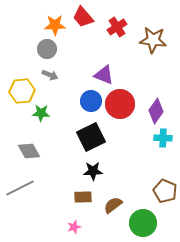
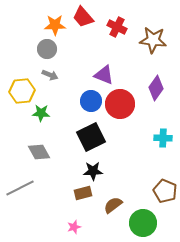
red cross: rotated 30 degrees counterclockwise
purple diamond: moved 23 px up
gray diamond: moved 10 px right, 1 px down
brown rectangle: moved 4 px up; rotated 12 degrees counterclockwise
